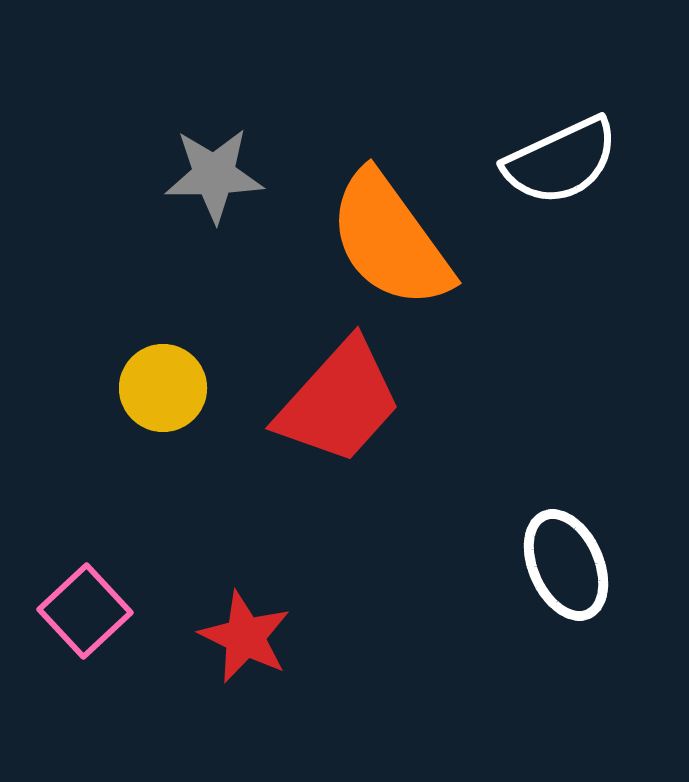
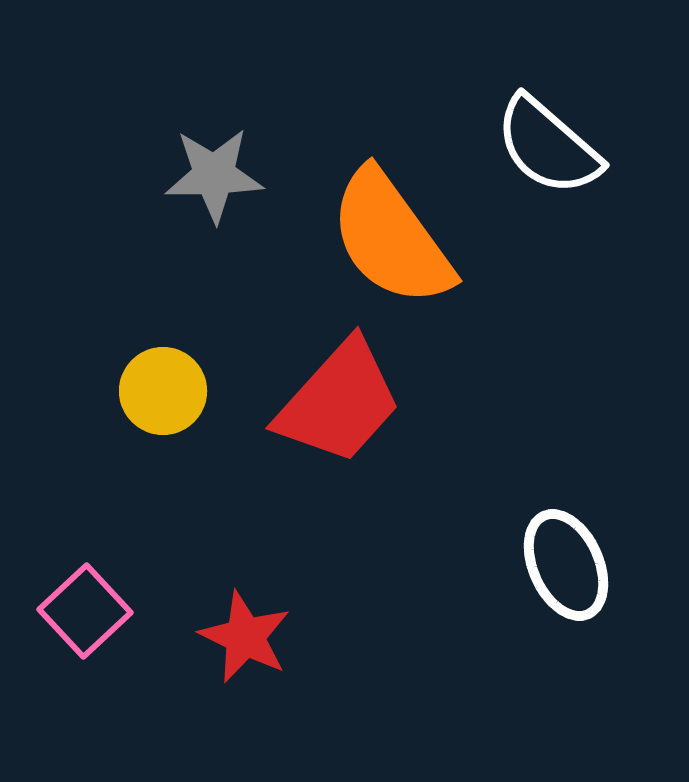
white semicircle: moved 13 px left, 15 px up; rotated 66 degrees clockwise
orange semicircle: moved 1 px right, 2 px up
yellow circle: moved 3 px down
